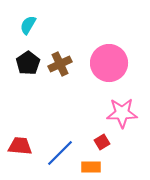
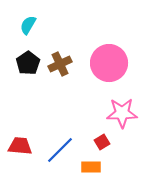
blue line: moved 3 px up
